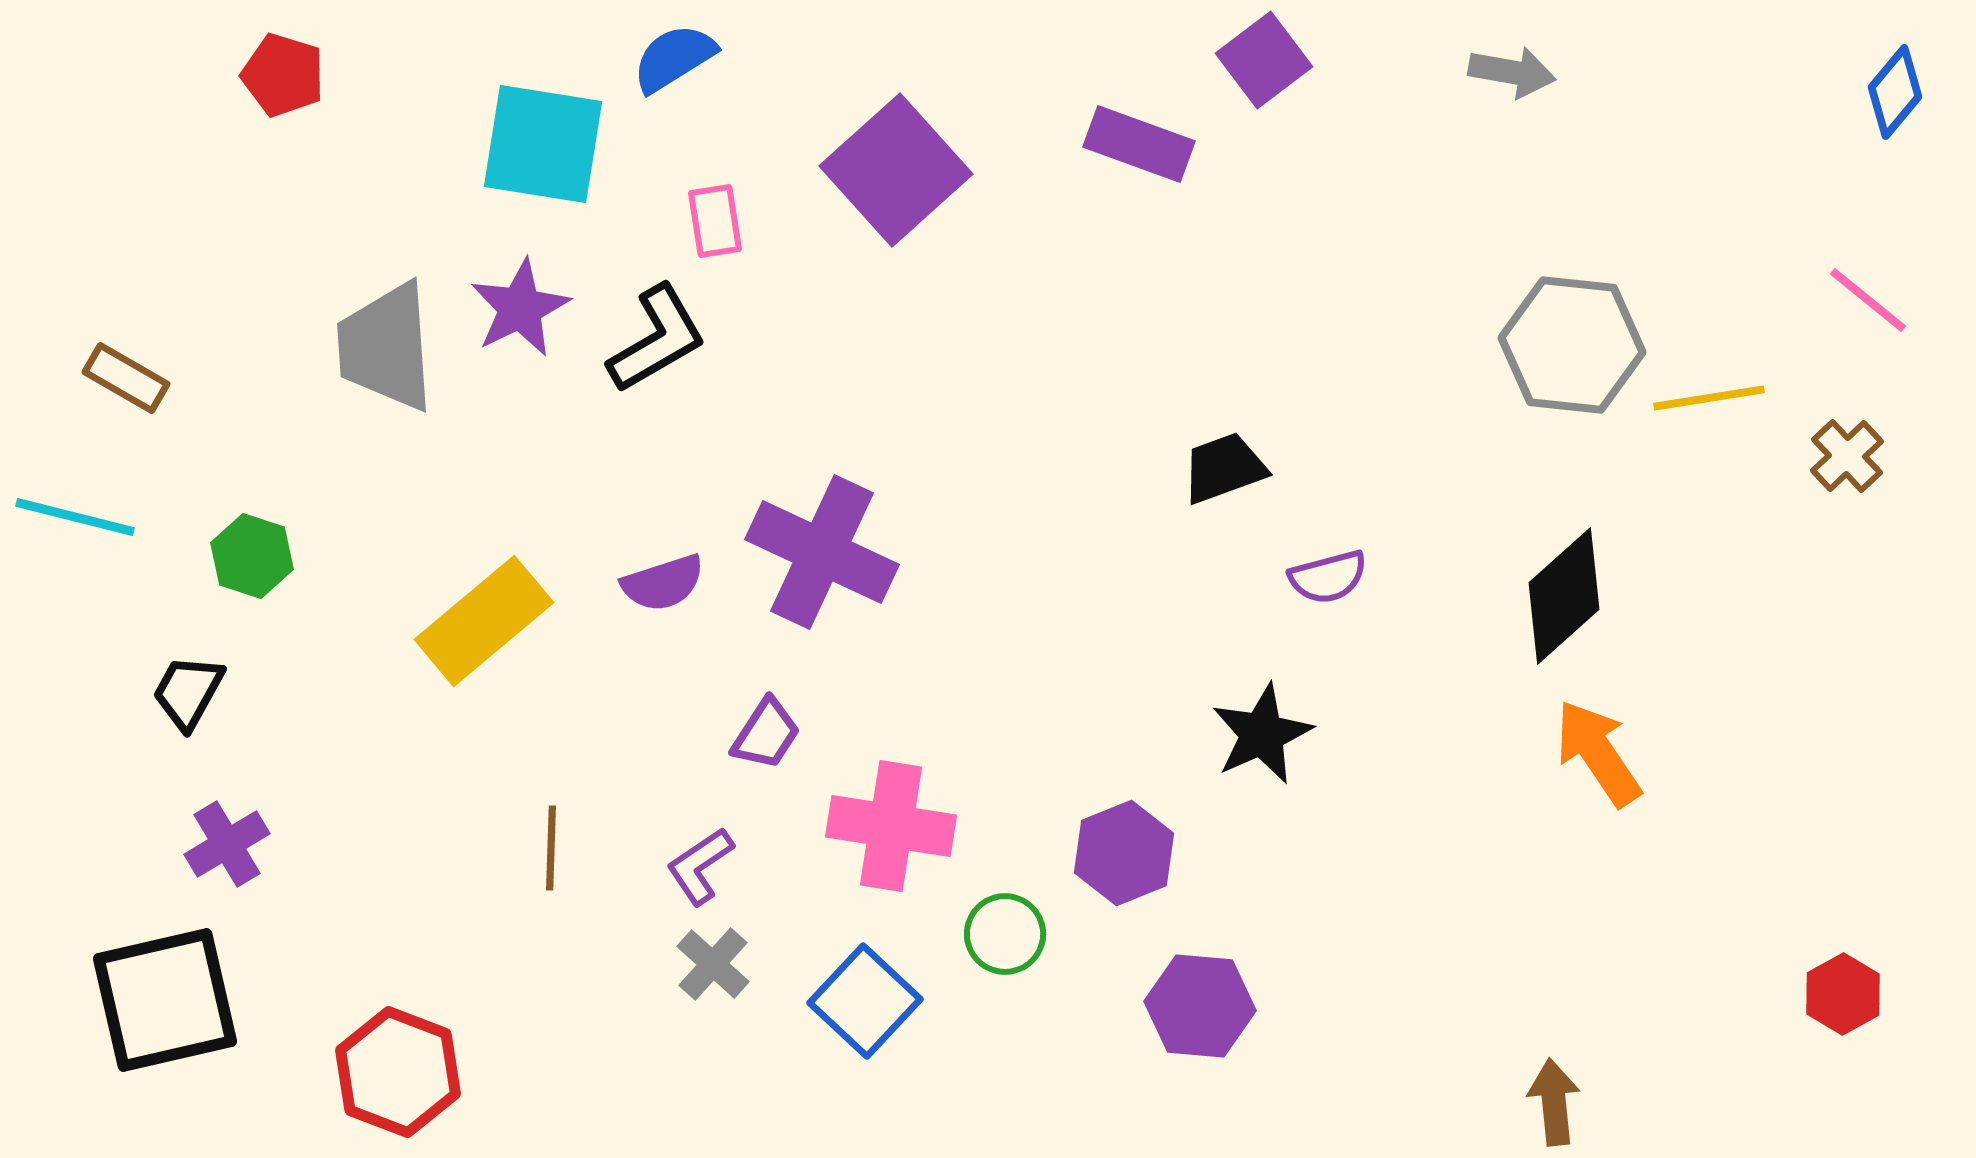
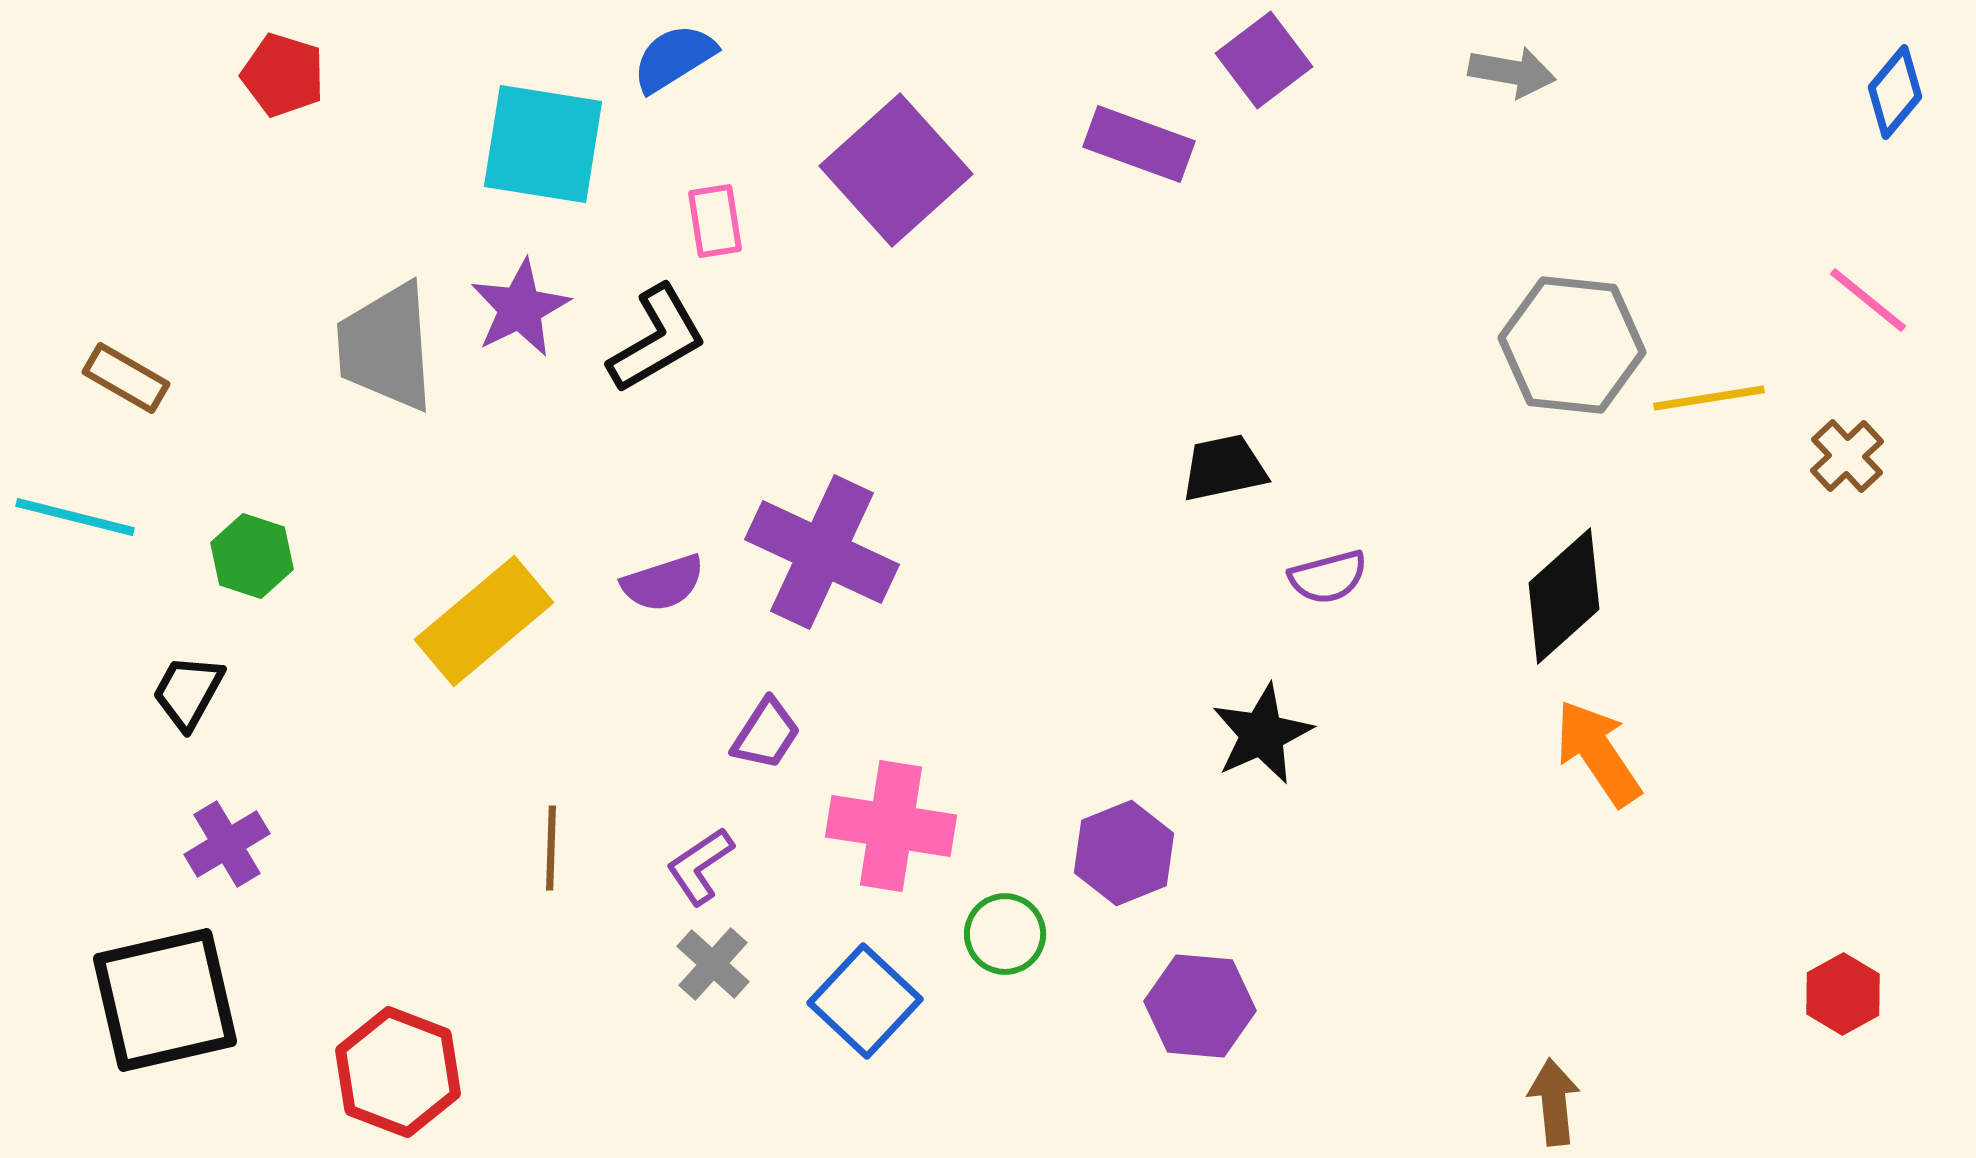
black trapezoid at (1224, 468): rotated 8 degrees clockwise
